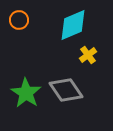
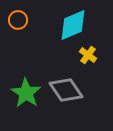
orange circle: moved 1 px left
yellow cross: rotated 18 degrees counterclockwise
